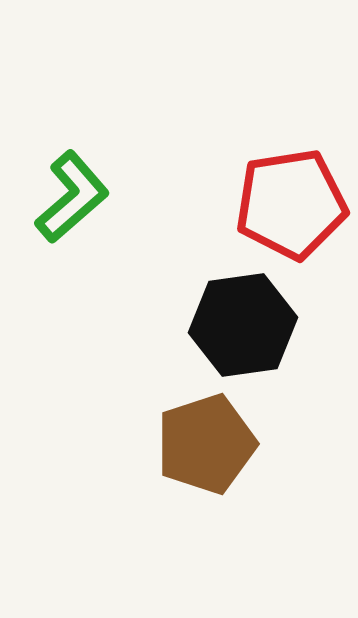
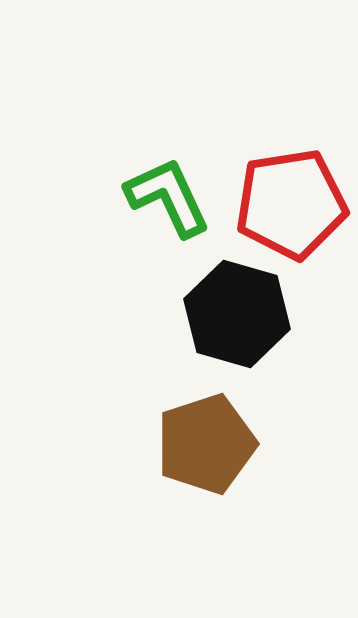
green L-shape: moved 96 px right; rotated 74 degrees counterclockwise
black hexagon: moved 6 px left, 11 px up; rotated 24 degrees clockwise
